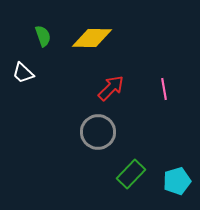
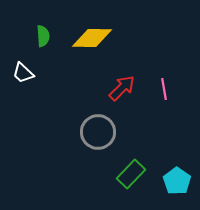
green semicircle: rotated 15 degrees clockwise
red arrow: moved 11 px right
cyan pentagon: rotated 20 degrees counterclockwise
